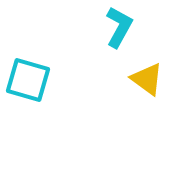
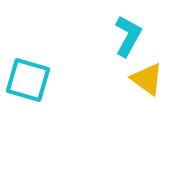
cyan L-shape: moved 9 px right, 9 px down
